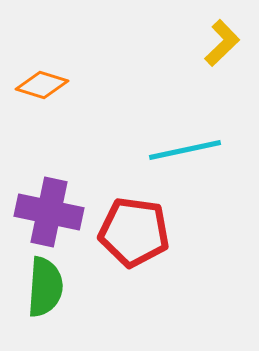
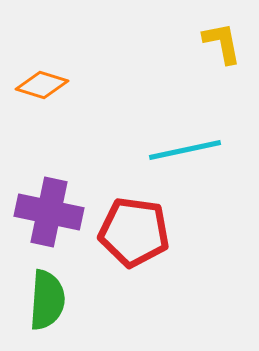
yellow L-shape: rotated 57 degrees counterclockwise
green semicircle: moved 2 px right, 13 px down
